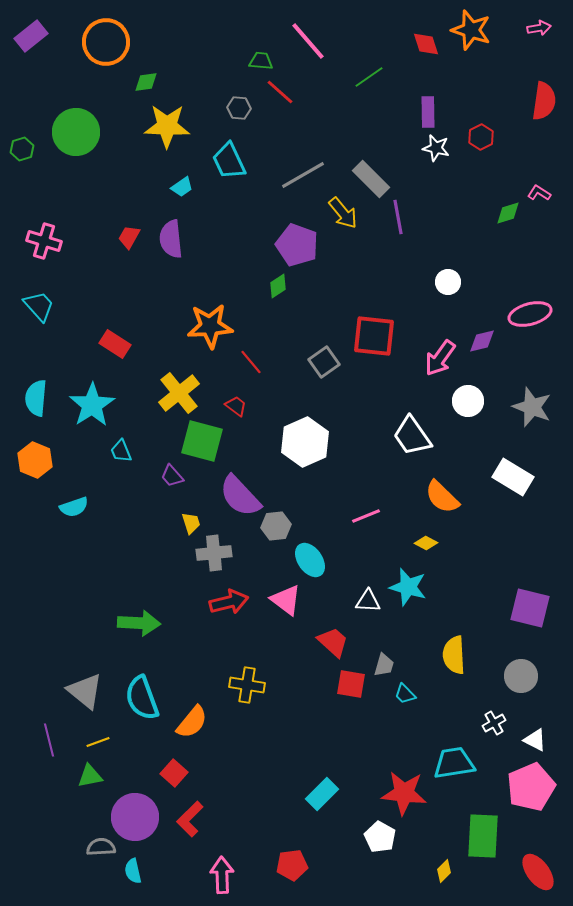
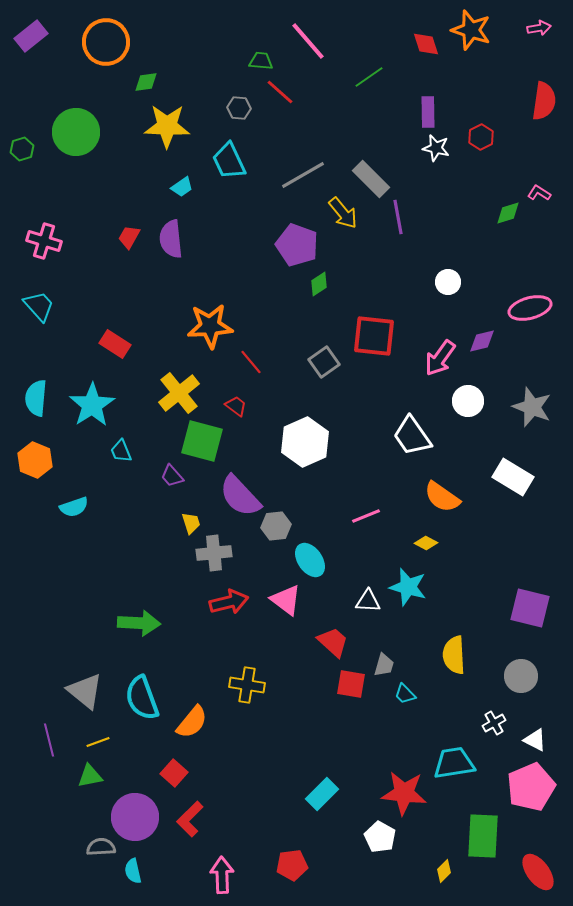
green diamond at (278, 286): moved 41 px right, 2 px up
pink ellipse at (530, 314): moved 6 px up
orange semicircle at (442, 497): rotated 9 degrees counterclockwise
